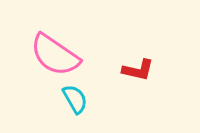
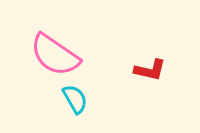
red L-shape: moved 12 px right
